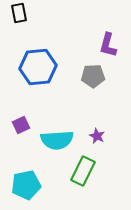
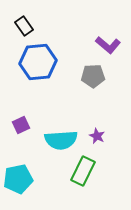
black rectangle: moved 5 px right, 13 px down; rotated 24 degrees counterclockwise
purple L-shape: rotated 65 degrees counterclockwise
blue hexagon: moved 5 px up
cyan semicircle: moved 4 px right
cyan pentagon: moved 8 px left, 6 px up
